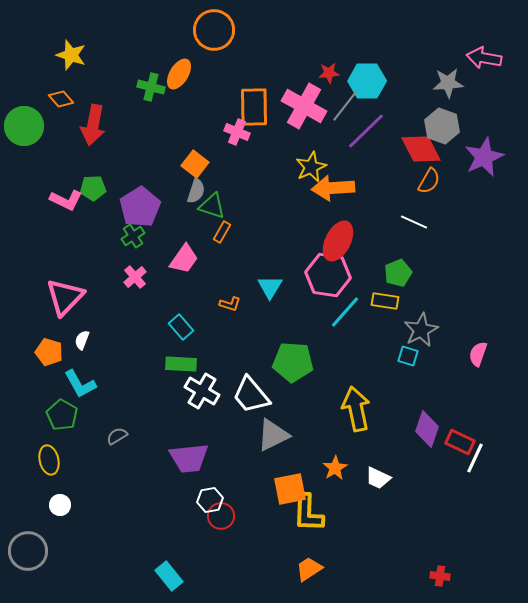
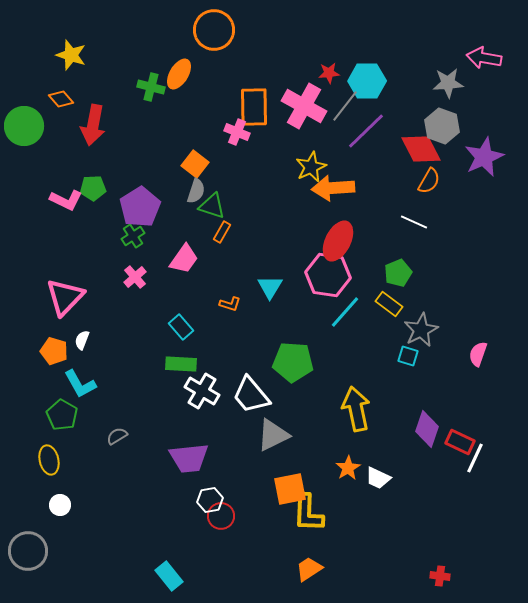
yellow rectangle at (385, 301): moved 4 px right, 3 px down; rotated 28 degrees clockwise
orange pentagon at (49, 352): moved 5 px right, 1 px up
orange star at (335, 468): moved 13 px right
